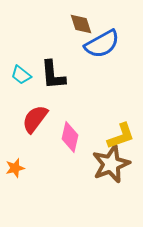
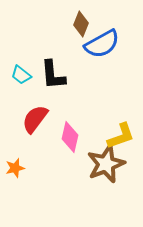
brown diamond: rotated 40 degrees clockwise
brown star: moved 5 px left
